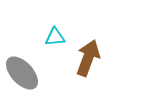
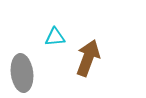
gray ellipse: rotated 36 degrees clockwise
